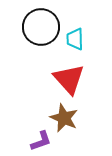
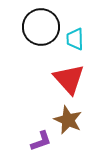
brown star: moved 4 px right, 2 px down
